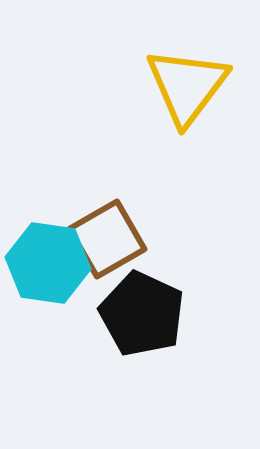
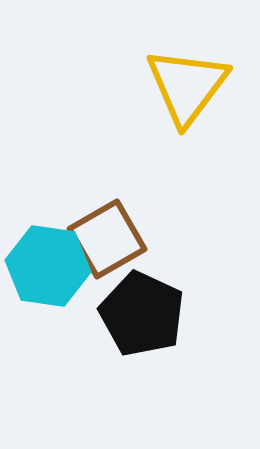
cyan hexagon: moved 3 px down
